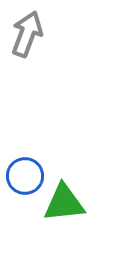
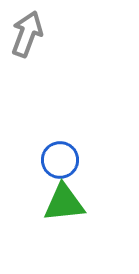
blue circle: moved 35 px right, 16 px up
